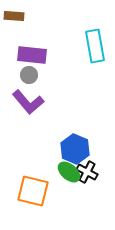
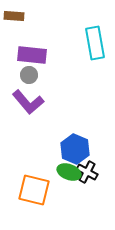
cyan rectangle: moved 3 px up
green ellipse: rotated 20 degrees counterclockwise
orange square: moved 1 px right, 1 px up
